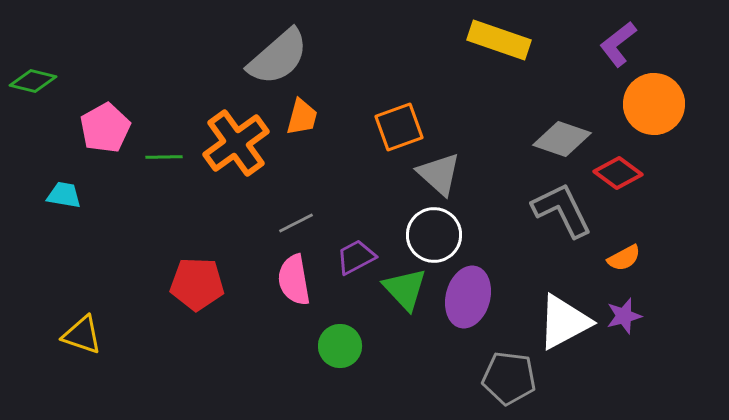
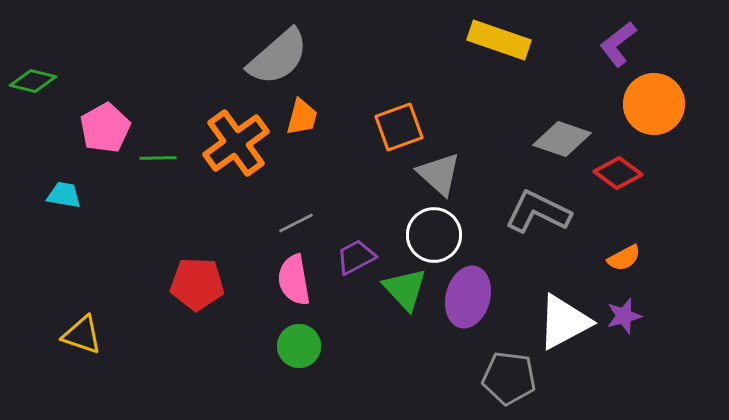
green line: moved 6 px left, 1 px down
gray L-shape: moved 24 px left, 2 px down; rotated 38 degrees counterclockwise
green circle: moved 41 px left
